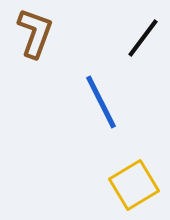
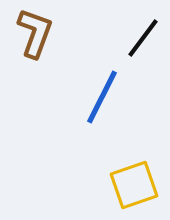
blue line: moved 1 px right, 5 px up; rotated 54 degrees clockwise
yellow square: rotated 12 degrees clockwise
